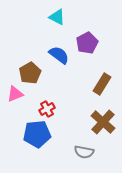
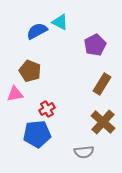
cyan triangle: moved 3 px right, 5 px down
purple pentagon: moved 8 px right, 2 px down
blue semicircle: moved 22 px left, 24 px up; rotated 65 degrees counterclockwise
brown pentagon: moved 2 px up; rotated 20 degrees counterclockwise
pink triangle: rotated 12 degrees clockwise
gray semicircle: rotated 18 degrees counterclockwise
